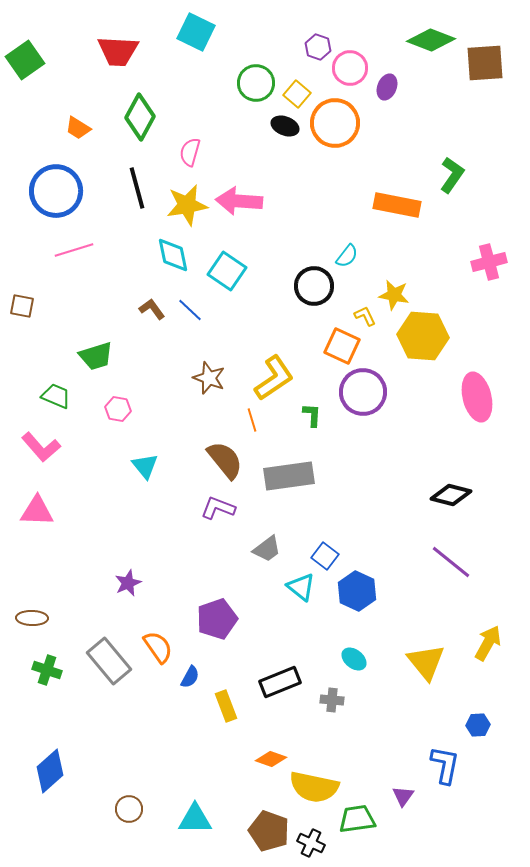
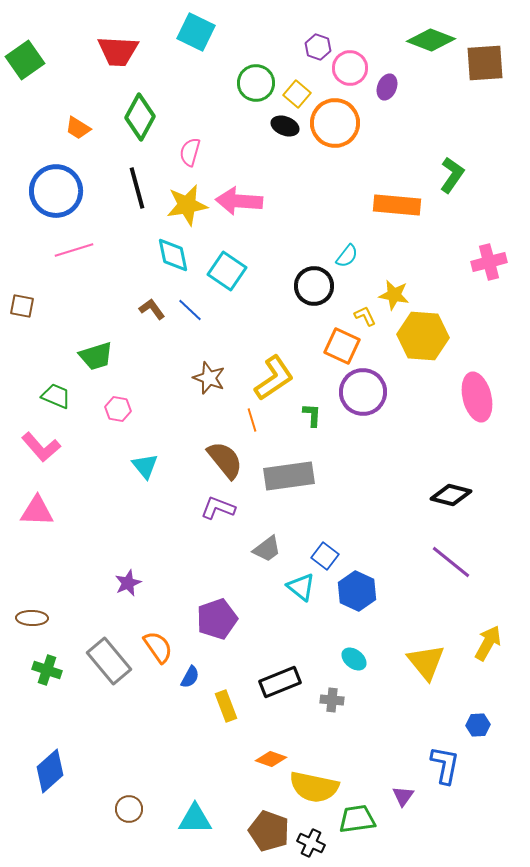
orange rectangle at (397, 205): rotated 6 degrees counterclockwise
